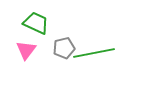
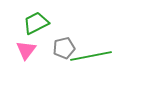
green trapezoid: rotated 52 degrees counterclockwise
green line: moved 3 px left, 3 px down
